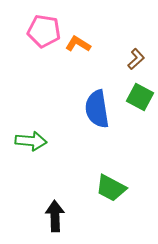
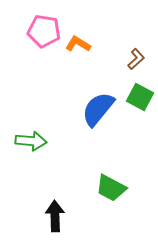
blue semicircle: moved 1 px right; rotated 48 degrees clockwise
